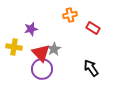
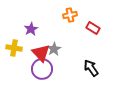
purple star: rotated 16 degrees counterclockwise
yellow cross: moved 1 px down
